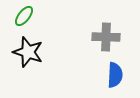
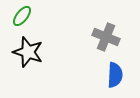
green ellipse: moved 2 px left
gray cross: rotated 20 degrees clockwise
